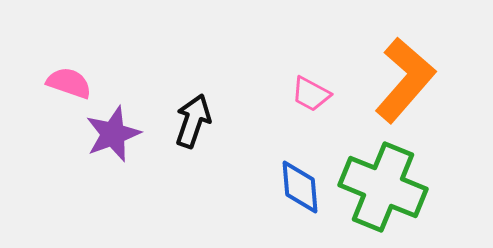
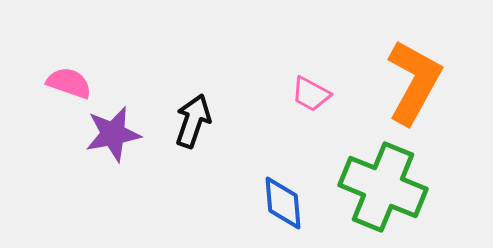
orange L-shape: moved 9 px right, 2 px down; rotated 12 degrees counterclockwise
purple star: rotated 10 degrees clockwise
blue diamond: moved 17 px left, 16 px down
